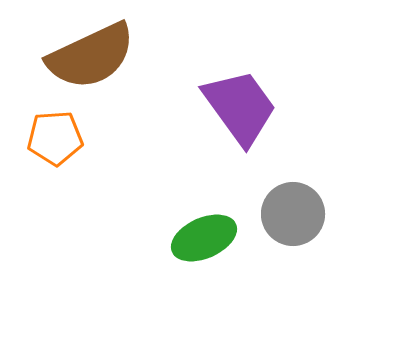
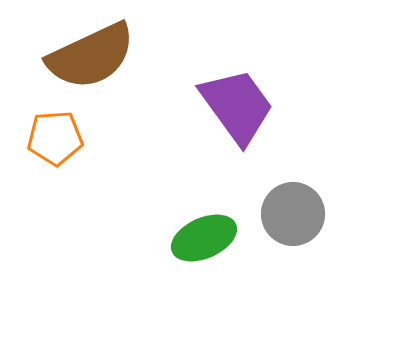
purple trapezoid: moved 3 px left, 1 px up
